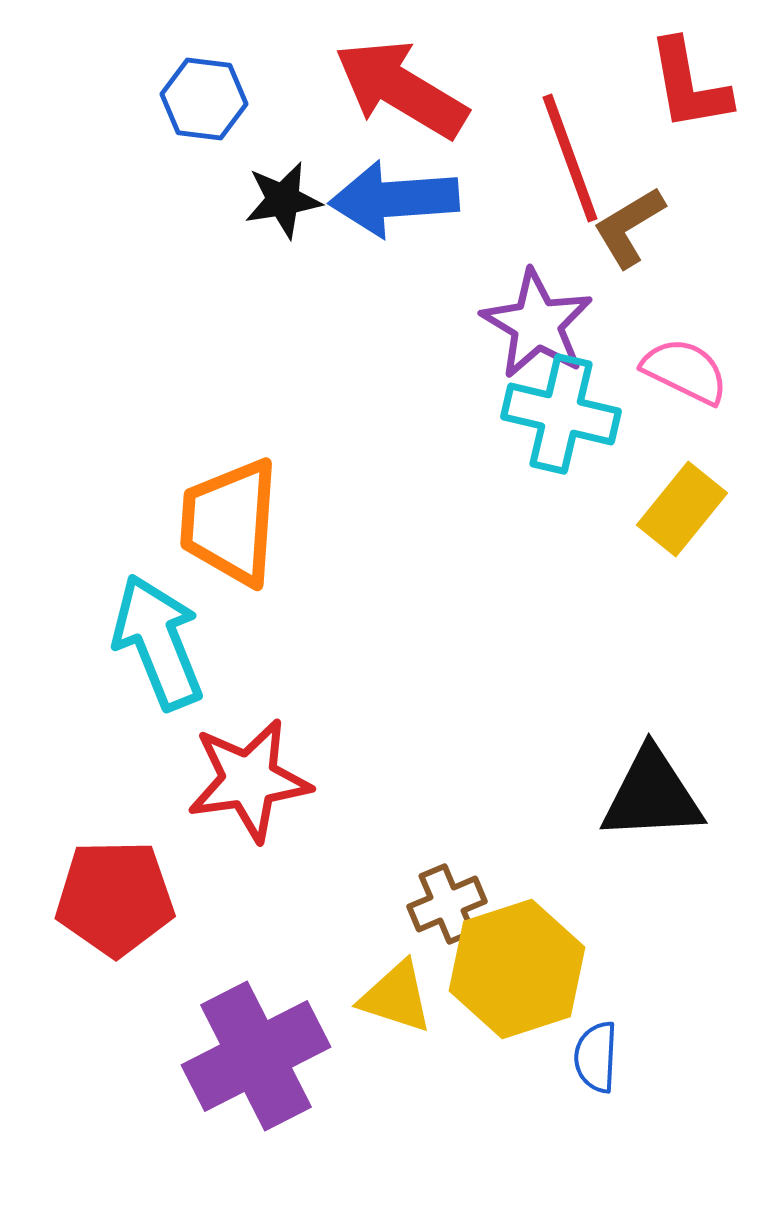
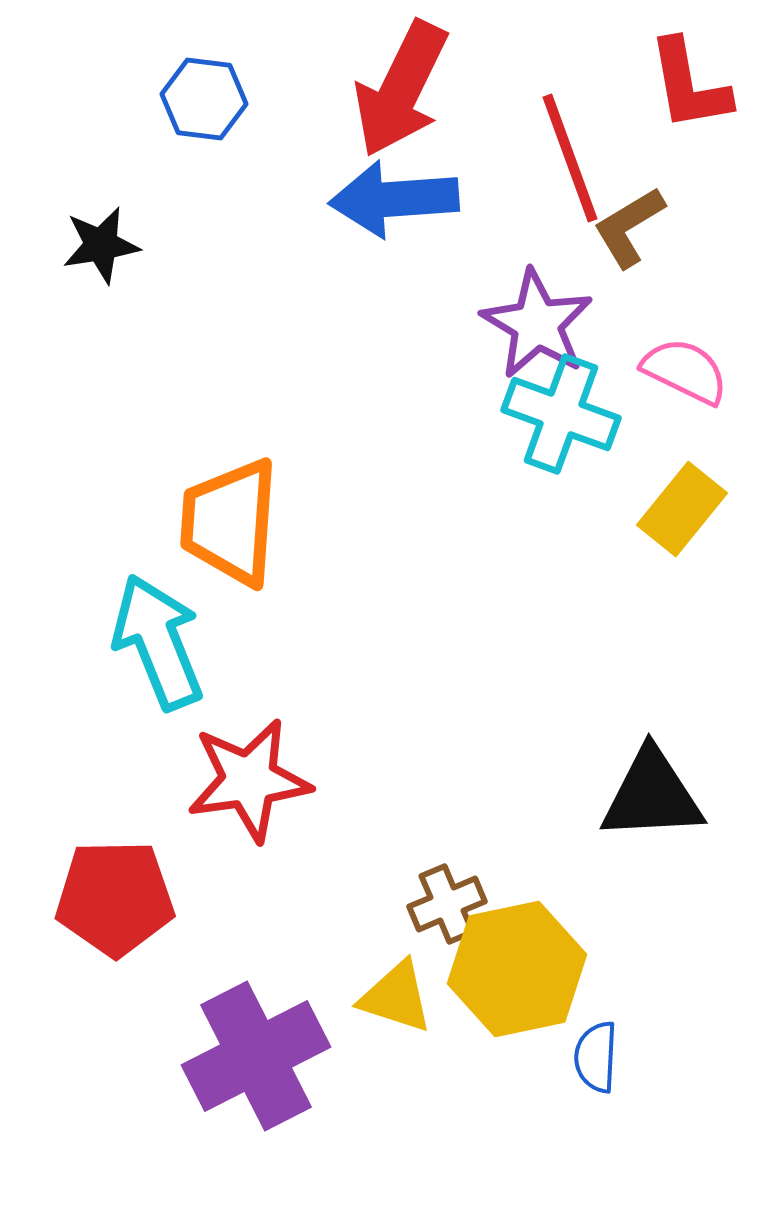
red arrow: rotated 95 degrees counterclockwise
black star: moved 182 px left, 45 px down
cyan cross: rotated 7 degrees clockwise
yellow hexagon: rotated 6 degrees clockwise
